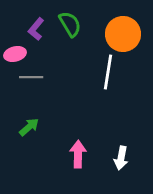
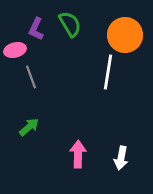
purple L-shape: rotated 15 degrees counterclockwise
orange circle: moved 2 px right, 1 px down
pink ellipse: moved 4 px up
gray line: rotated 70 degrees clockwise
